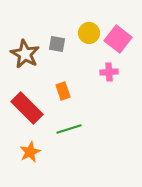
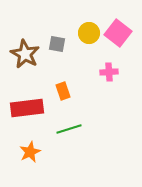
pink square: moved 6 px up
red rectangle: rotated 52 degrees counterclockwise
